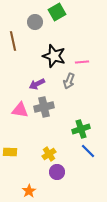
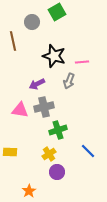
gray circle: moved 3 px left
green cross: moved 23 px left, 1 px down
